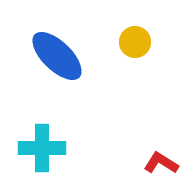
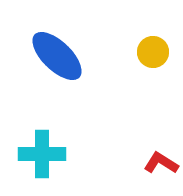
yellow circle: moved 18 px right, 10 px down
cyan cross: moved 6 px down
